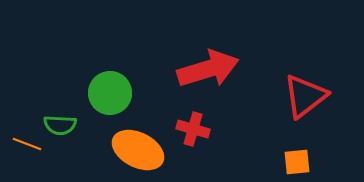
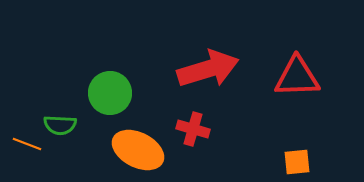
red triangle: moved 8 px left, 19 px up; rotated 36 degrees clockwise
